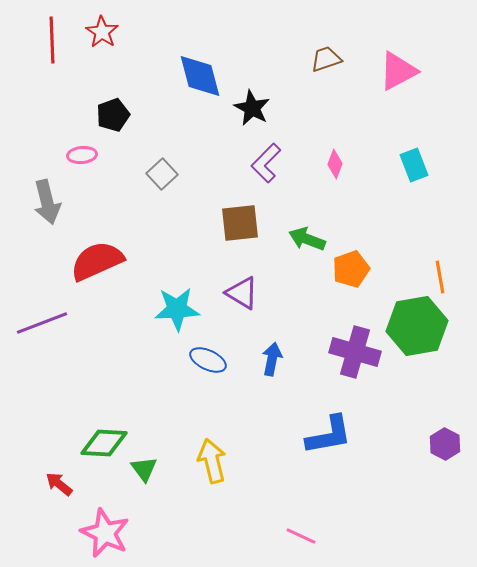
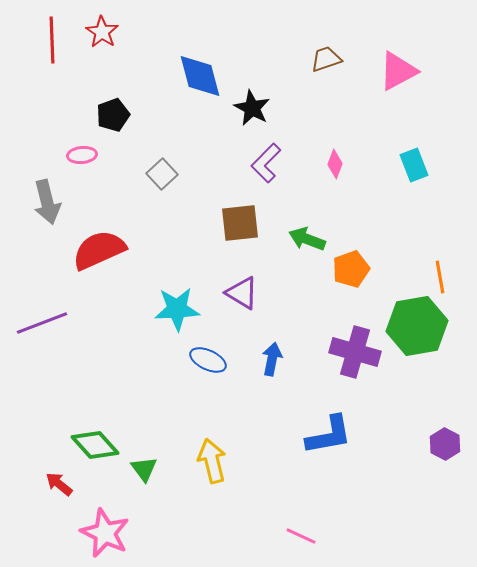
red semicircle: moved 2 px right, 11 px up
green diamond: moved 9 px left, 2 px down; rotated 45 degrees clockwise
